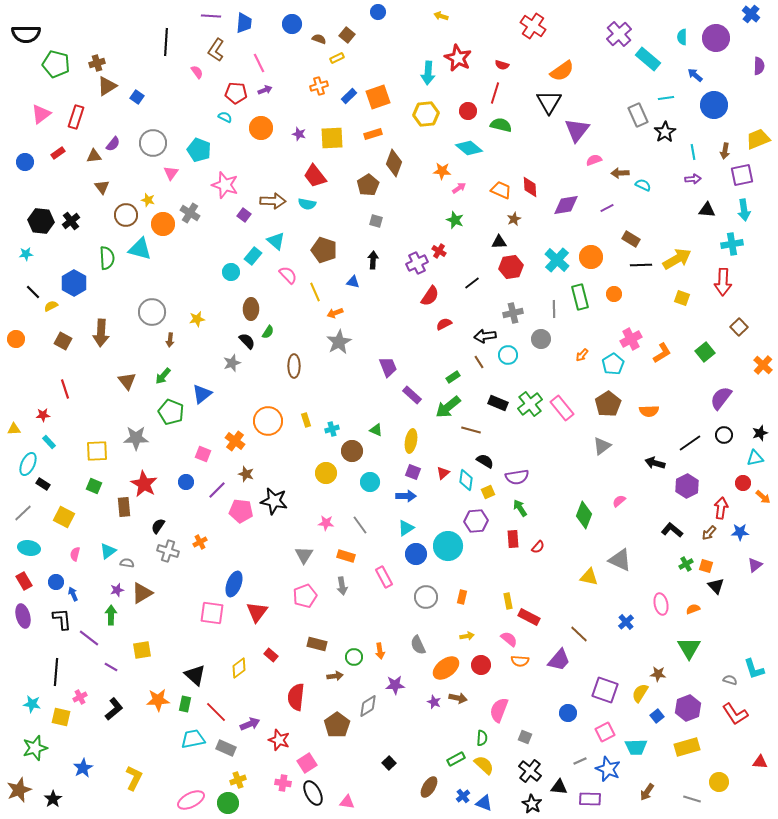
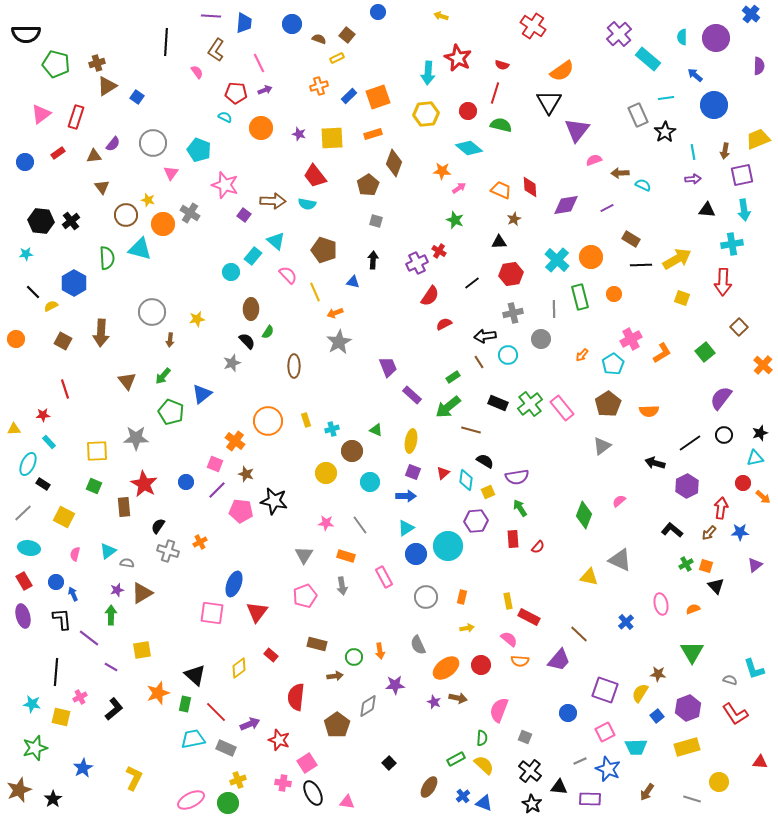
red hexagon at (511, 267): moved 7 px down
pink square at (203, 454): moved 12 px right, 10 px down
yellow arrow at (467, 636): moved 8 px up
green triangle at (689, 648): moved 3 px right, 4 px down
orange star at (158, 700): moved 7 px up; rotated 15 degrees counterclockwise
